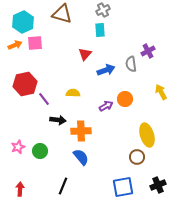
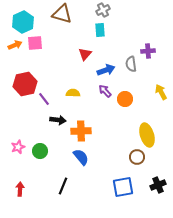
purple cross: rotated 24 degrees clockwise
purple arrow: moved 1 px left, 15 px up; rotated 104 degrees counterclockwise
